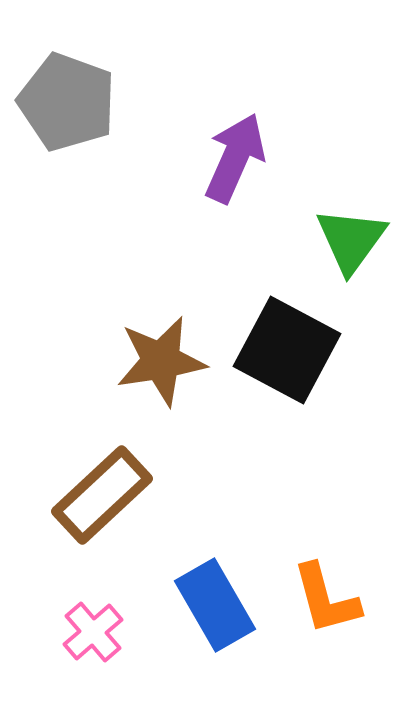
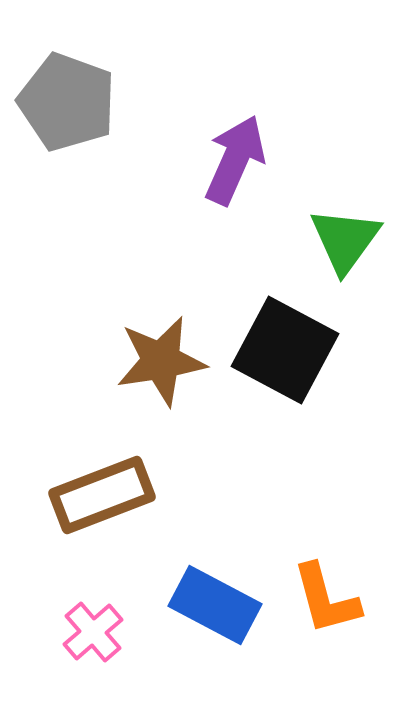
purple arrow: moved 2 px down
green triangle: moved 6 px left
black square: moved 2 px left
brown rectangle: rotated 22 degrees clockwise
blue rectangle: rotated 32 degrees counterclockwise
